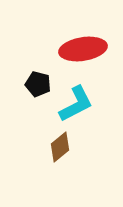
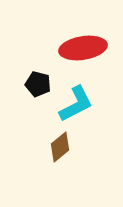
red ellipse: moved 1 px up
